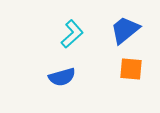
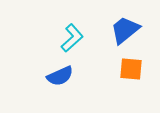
cyan L-shape: moved 4 px down
blue semicircle: moved 2 px left, 1 px up; rotated 8 degrees counterclockwise
